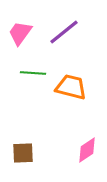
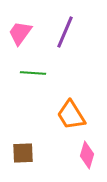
purple line: moved 1 px right; rotated 28 degrees counterclockwise
orange trapezoid: moved 28 px down; rotated 136 degrees counterclockwise
pink diamond: moved 5 px down; rotated 40 degrees counterclockwise
